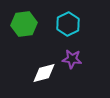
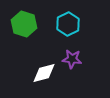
green hexagon: rotated 25 degrees clockwise
